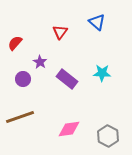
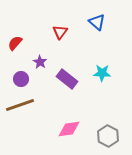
purple circle: moved 2 px left
brown line: moved 12 px up
